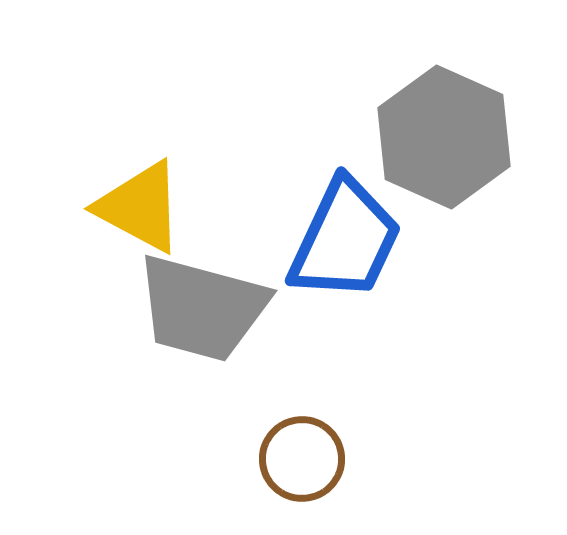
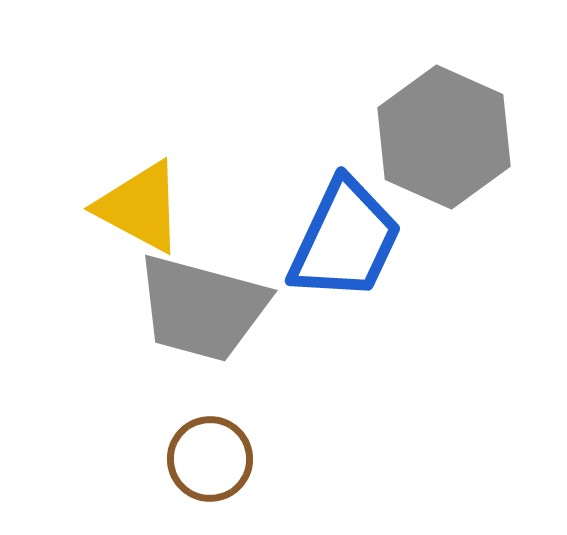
brown circle: moved 92 px left
